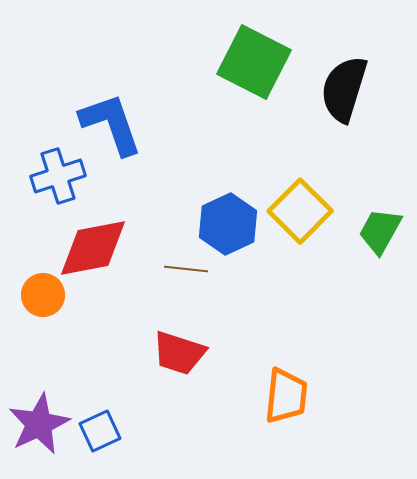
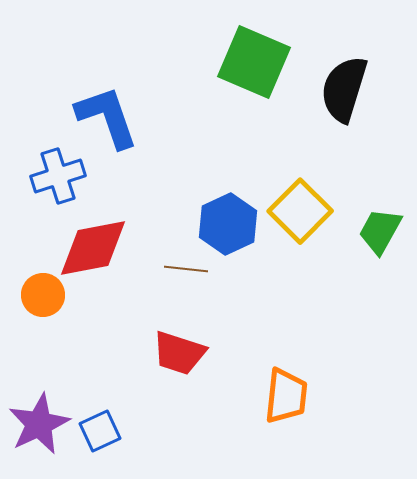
green square: rotated 4 degrees counterclockwise
blue L-shape: moved 4 px left, 7 px up
